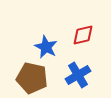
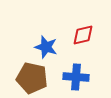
blue star: rotated 10 degrees counterclockwise
blue cross: moved 2 px left, 2 px down; rotated 35 degrees clockwise
